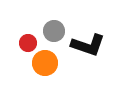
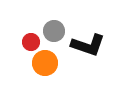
red circle: moved 3 px right, 1 px up
